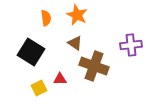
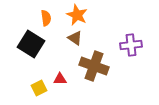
brown triangle: moved 5 px up
black square: moved 8 px up
